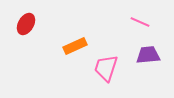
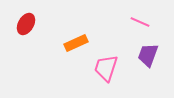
orange rectangle: moved 1 px right, 3 px up
purple trapezoid: rotated 65 degrees counterclockwise
